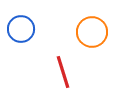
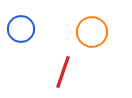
red line: rotated 36 degrees clockwise
